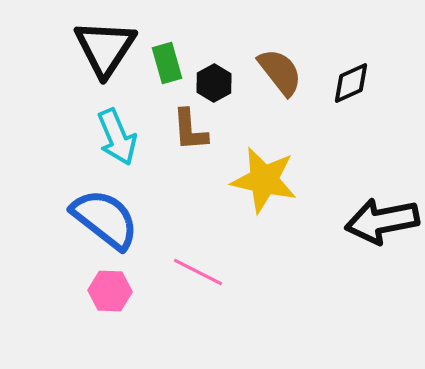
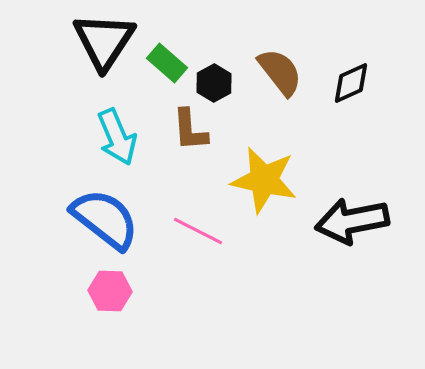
black triangle: moved 1 px left, 7 px up
green rectangle: rotated 33 degrees counterclockwise
black arrow: moved 30 px left
pink line: moved 41 px up
